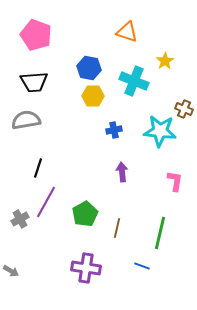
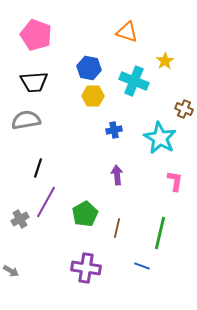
cyan star: moved 7 px down; rotated 24 degrees clockwise
purple arrow: moved 5 px left, 3 px down
